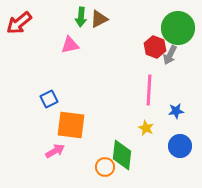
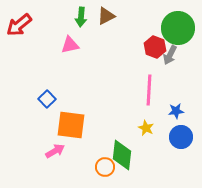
brown triangle: moved 7 px right, 3 px up
red arrow: moved 2 px down
blue square: moved 2 px left; rotated 18 degrees counterclockwise
blue circle: moved 1 px right, 9 px up
